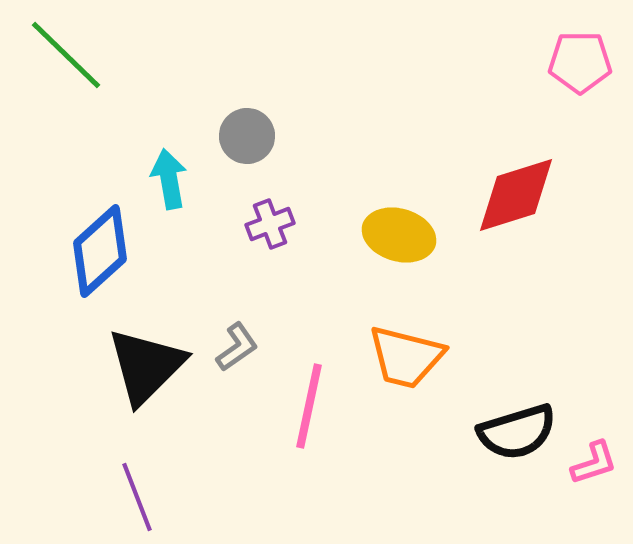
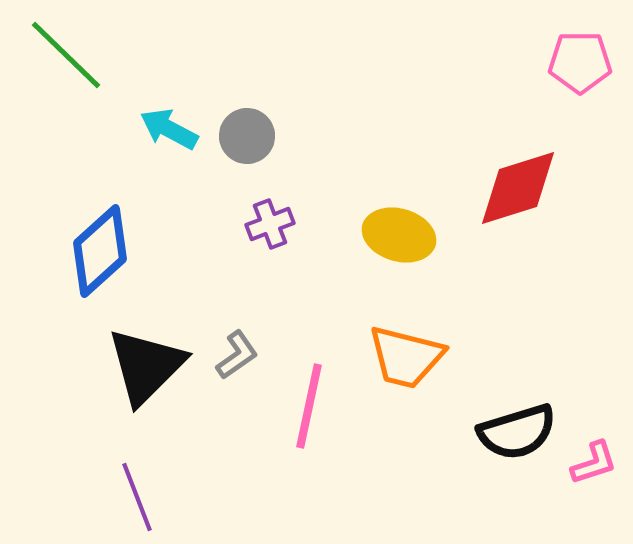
cyan arrow: moved 50 px up; rotated 52 degrees counterclockwise
red diamond: moved 2 px right, 7 px up
gray L-shape: moved 8 px down
